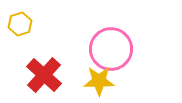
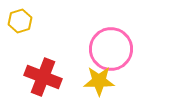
yellow hexagon: moved 3 px up
red cross: moved 1 px left, 2 px down; rotated 21 degrees counterclockwise
